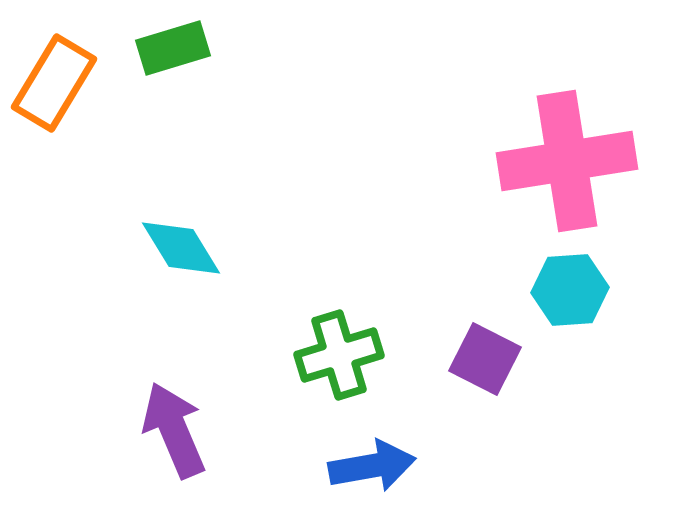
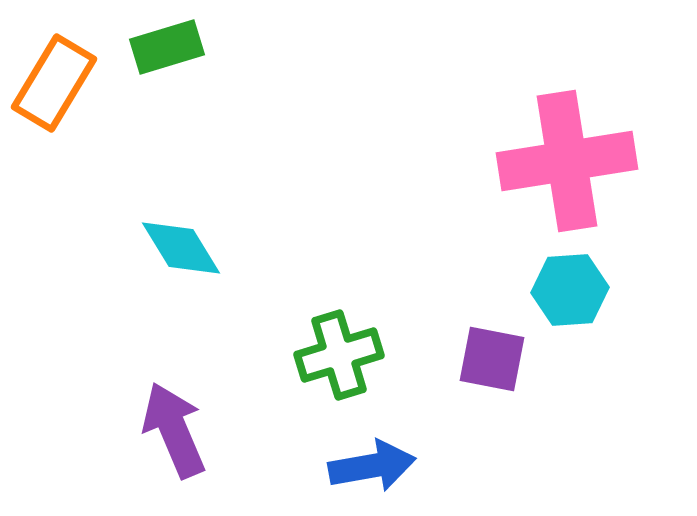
green rectangle: moved 6 px left, 1 px up
purple square: moved 7 px right; rotated 16 degrees counterclockwise
